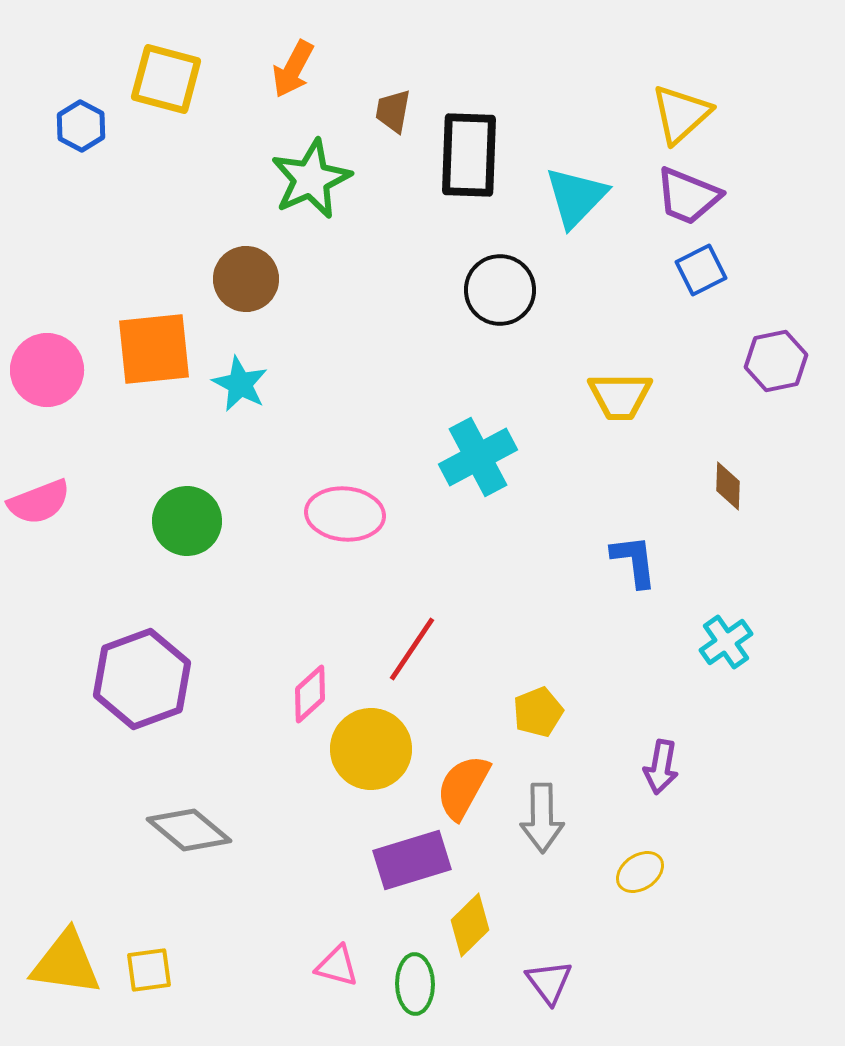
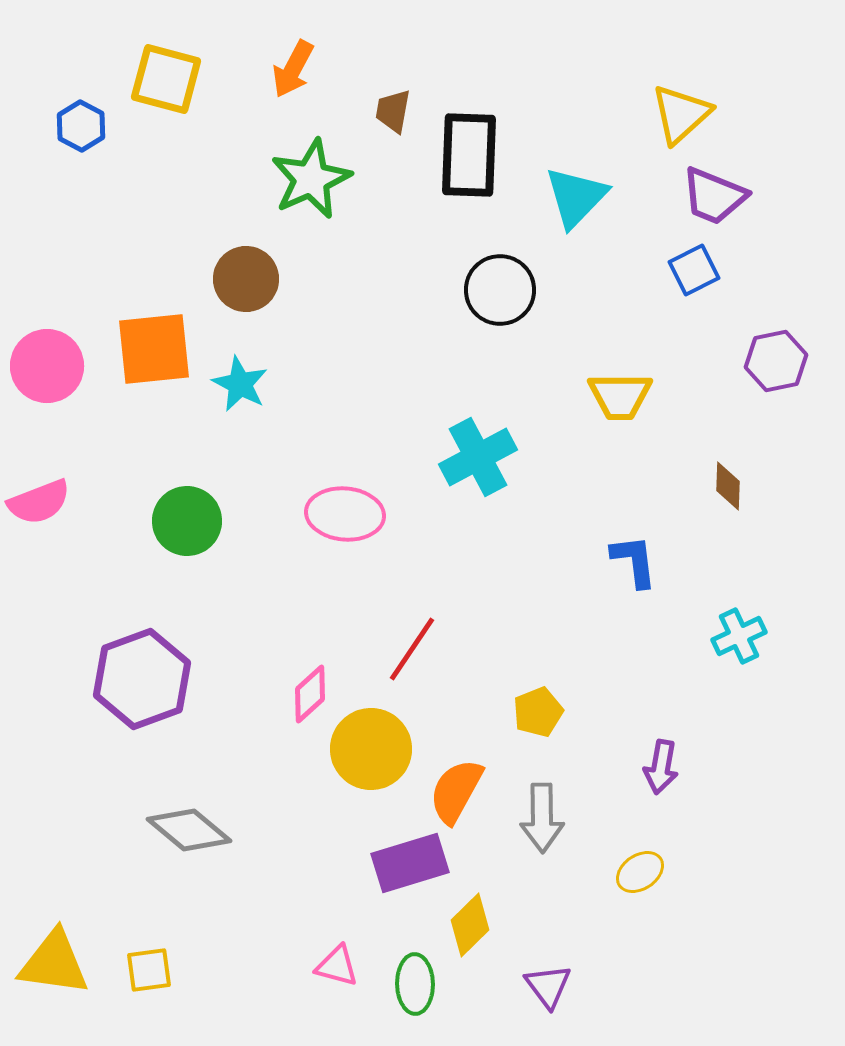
purple trapezoid at (688, 196): moved 26 px right
blue square at (701, 270): moved 7 px left
pink circle at (47, 370): moved 4 px up
cyan cross at (726, 642): moved 13 px right, 6 px up; rotated 10 degrees clockwise
orange semicircle at (463, 787): moved 7 px left, 4 px down
purple rectangle at (412, 860): moved 2 px left, 3 px down
yellow triangle at (66, 963): moved 12 px left
purple triangle at (549, 982): moved 1 px left, 4 px down
